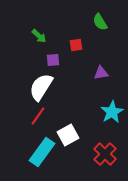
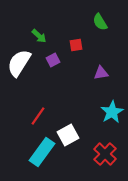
purple square: rotated 24 degrees counterclockwise
white semicircle: moved 22 px left, 24 px up
